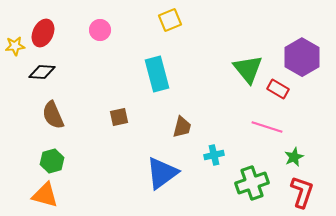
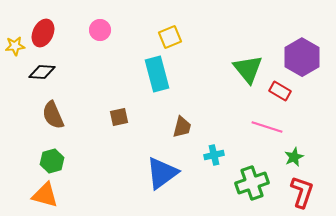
yellow square: moved 17 px down
red rectangle: moved 2 px right, 2 px down
